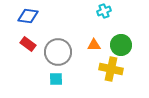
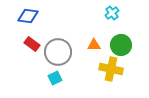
cyan cross: moved 8 px right, 2 px down; rotated 16 degrees counterclockwise
red rectangle: moved 4 px right
cyan square: moved 1 px left, 1 px up; rotated 24 degrees counterclockwise
